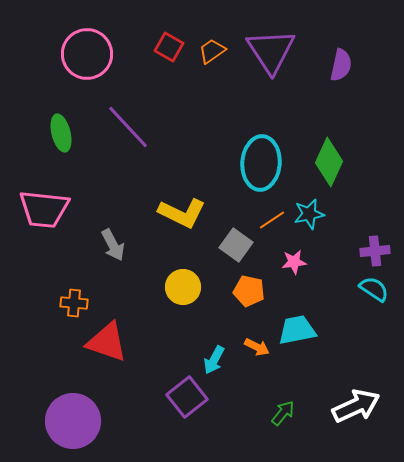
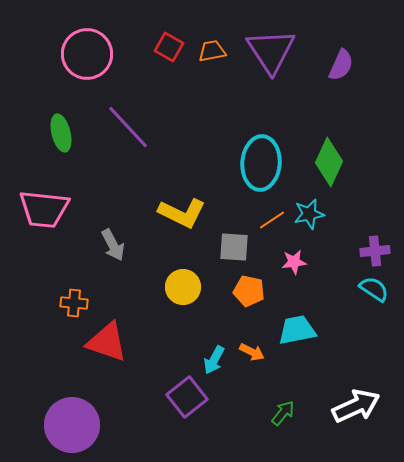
orange trapezoid: rotated 24 degrees clockwise
purple semicircle: rotated 12 degrees clockwise
gray square: moved 2 px left, 2 px down; rotated 32 degrees counterclockwise
orange arrow: moved 5 px left, 5 px down
purple circle: moved 1 px left, 4 px down
